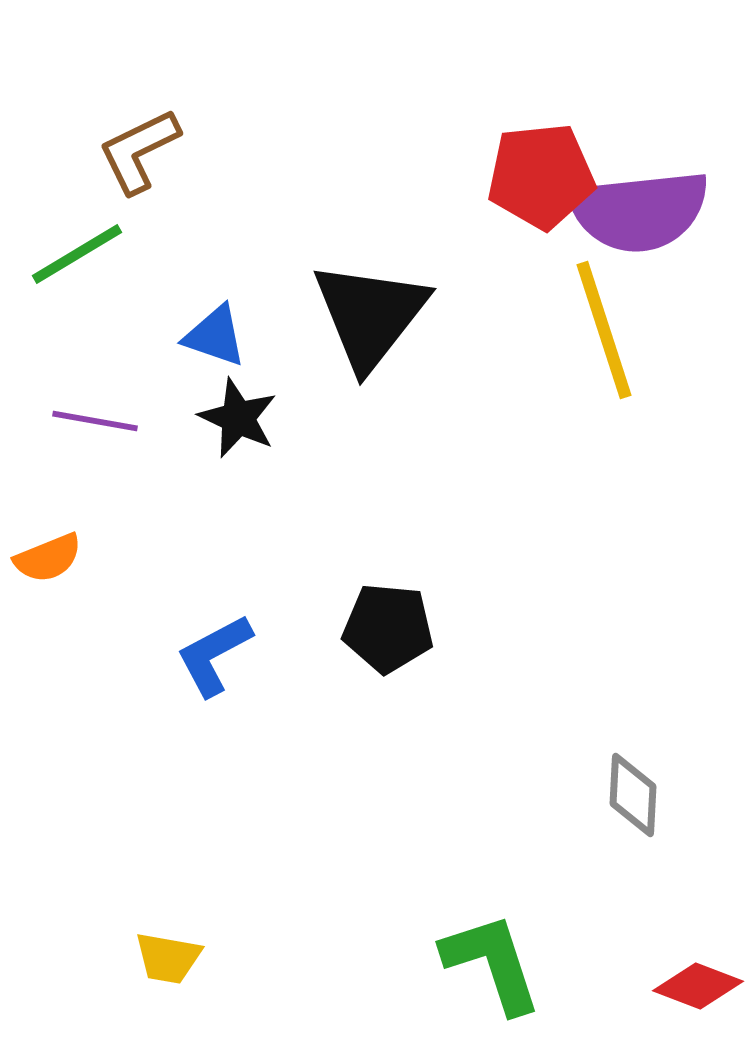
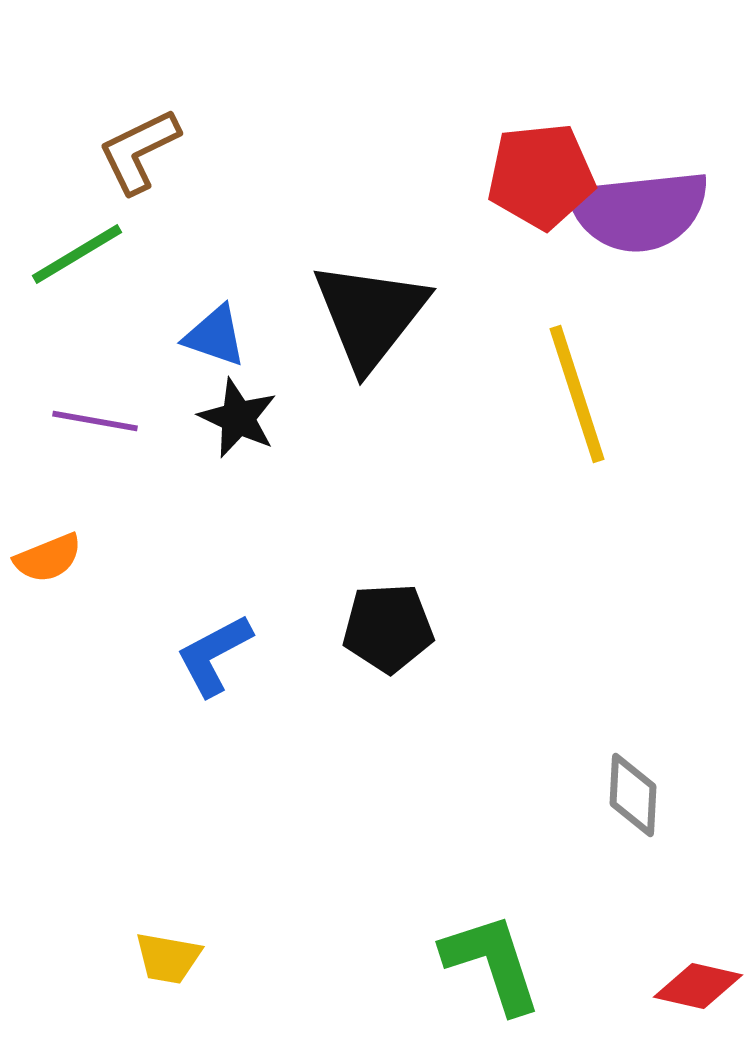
yellow line: moved 27 px left, 64 px down
black pentagon: rotated 8 degrees counterclockwise
red diamond: rotated 8 degrees counterclockwise
